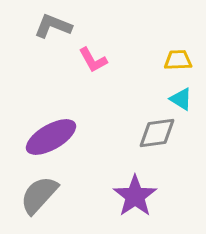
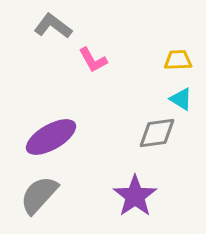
gray L-shape: rotated 15 degrees clockwise
